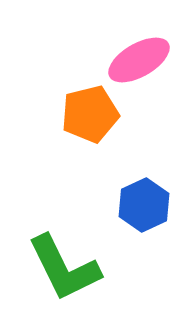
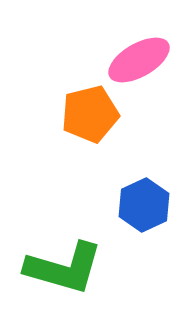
green L-shape: rotated 48 degrees counterclockwise
